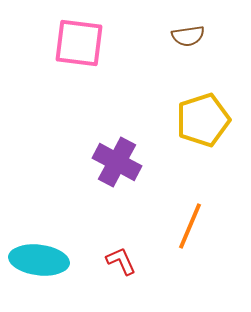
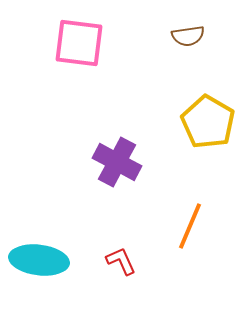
yellow pentagon: moved 5 px right, 2 px down; rotated 24 degrees counterclockwise
